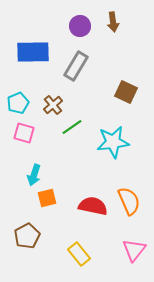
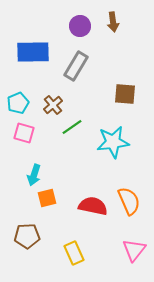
brown square: moved 1 px left, 2 px down; rotated 20 degrees counterclockwise
brown pentagon: rotated 25 degrees clockwise
yellow rectangle: moved 5 px left, 1 px up; rotated 15 degrees clockwise
